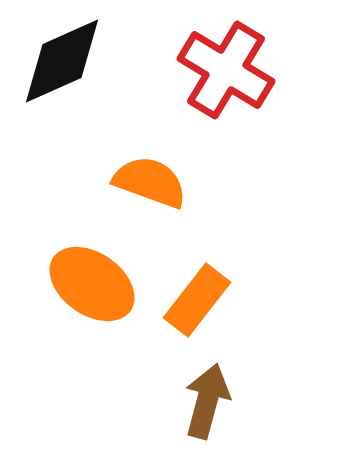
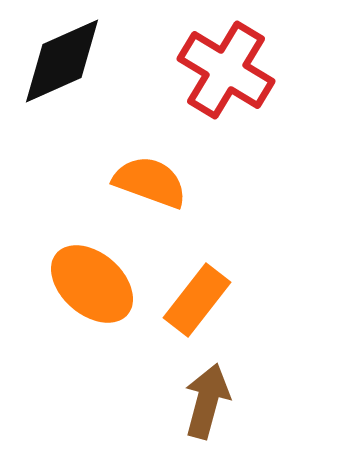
orange ellipse: rotated 6 degrees clockwise
